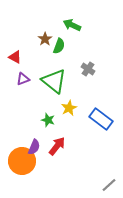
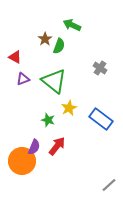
gray cross: moved 12 px right, 1 px up
